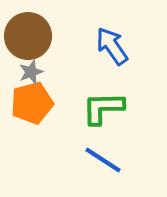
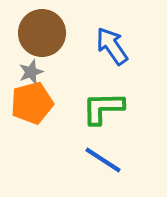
brown circle: moved 14 px right, 3 px up
